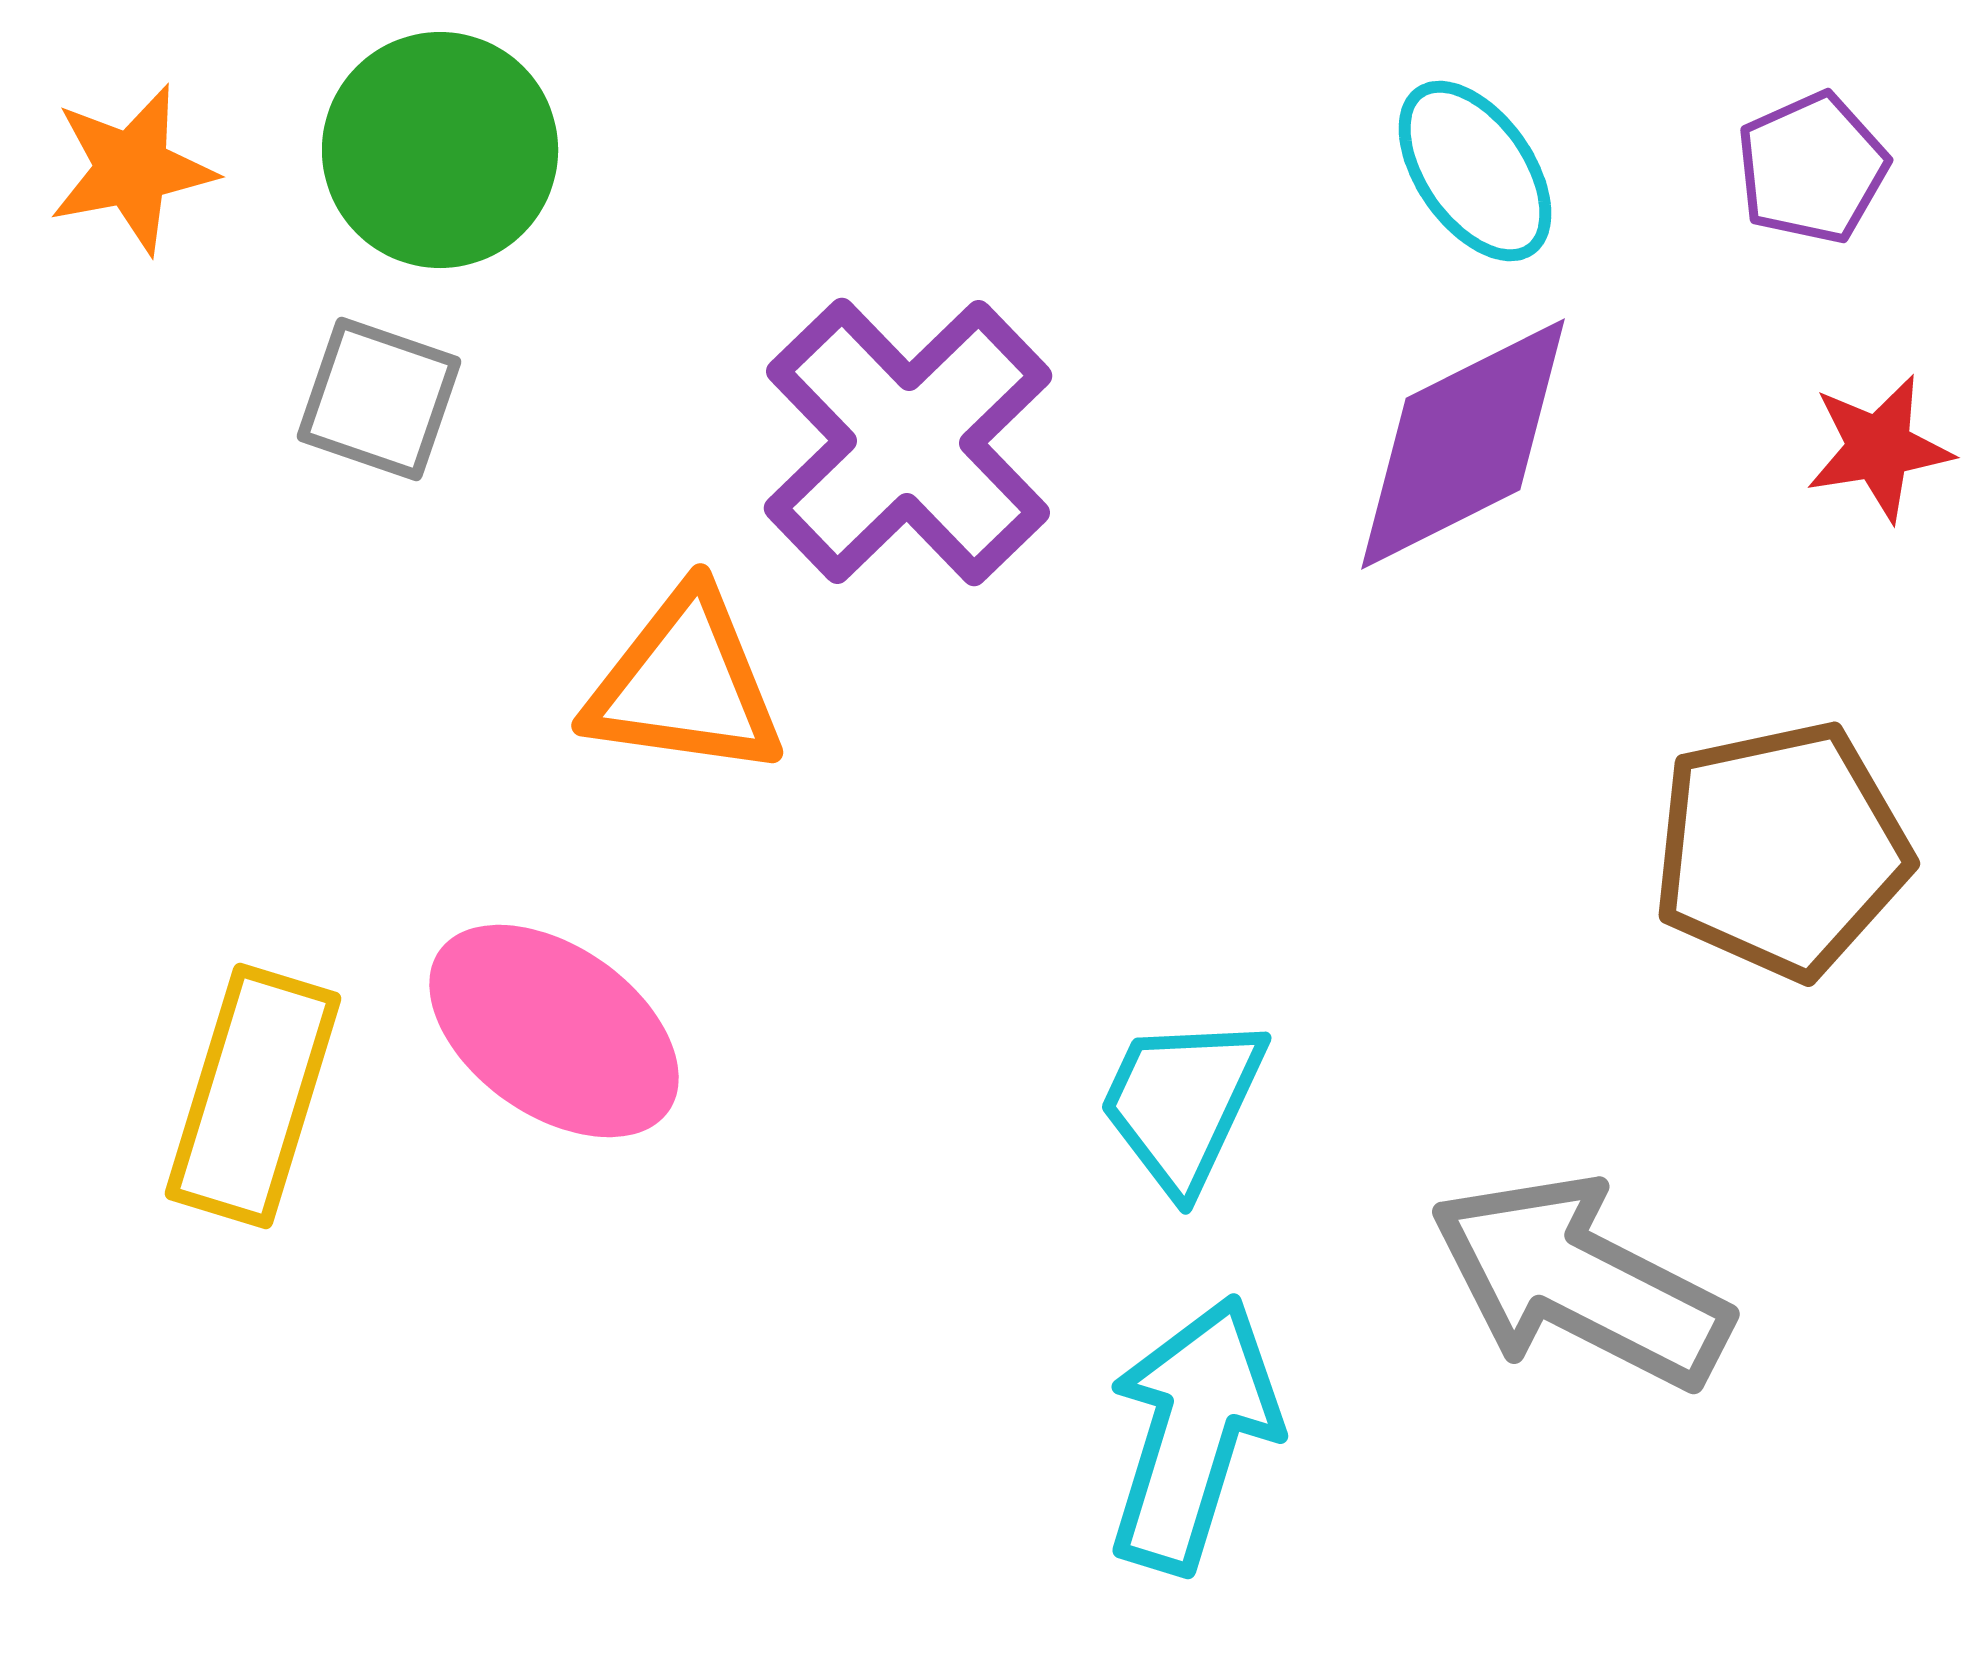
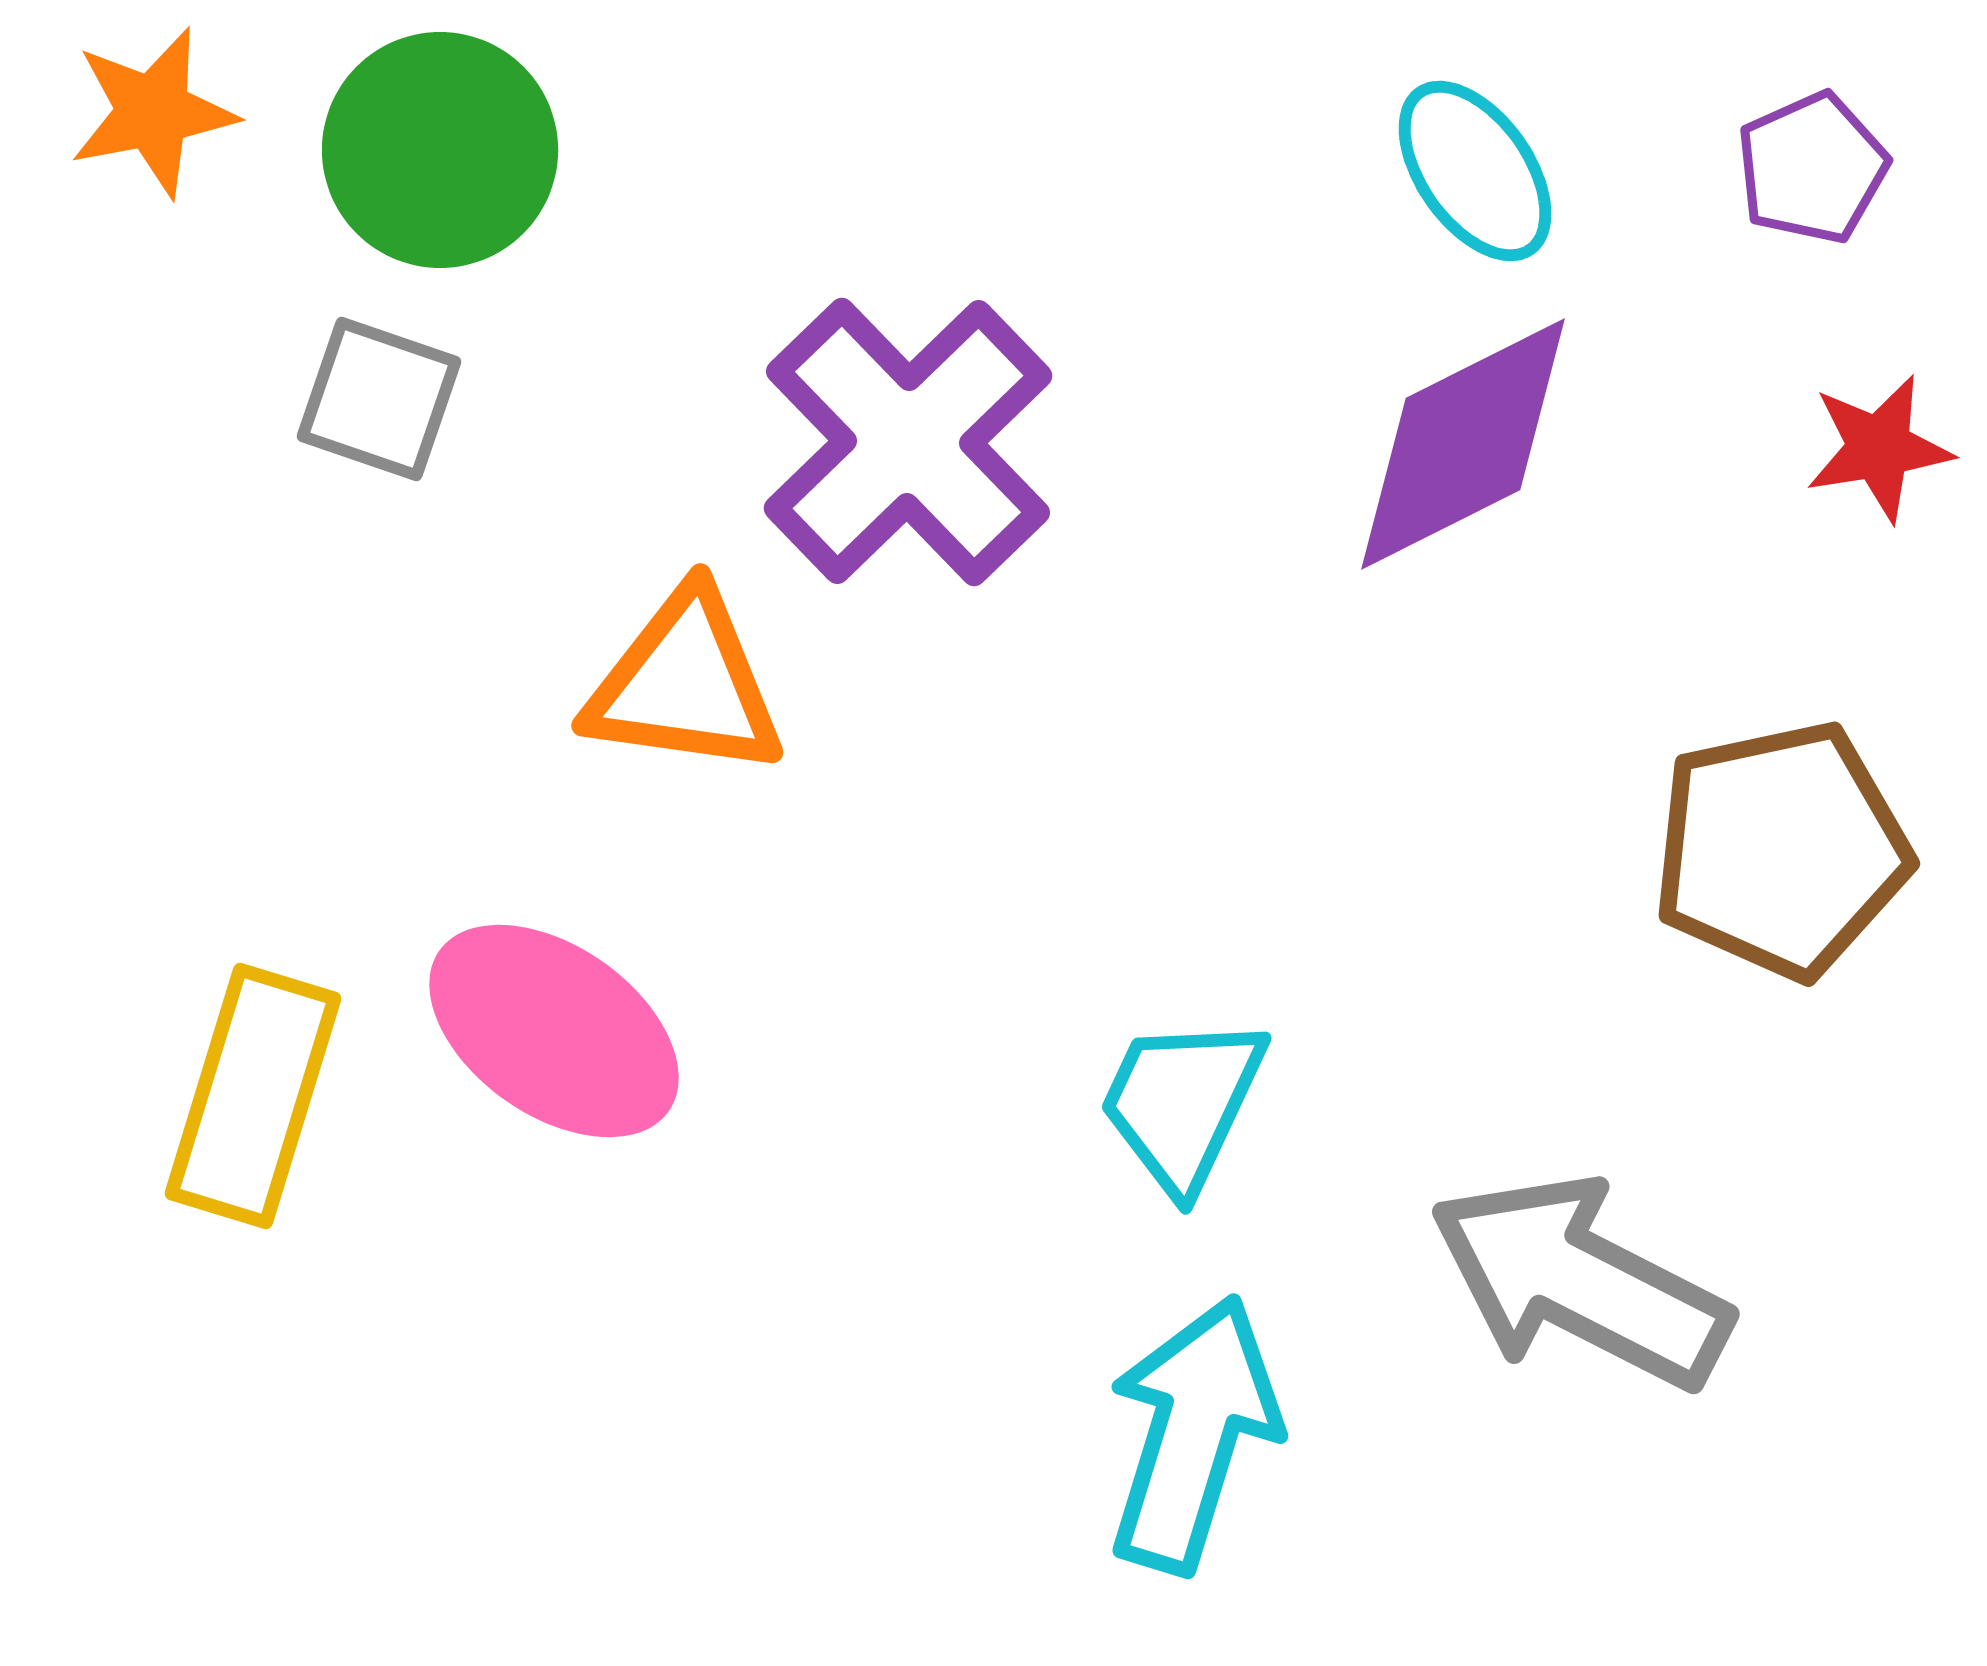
orange star: moved 21 px right, 57 px up
